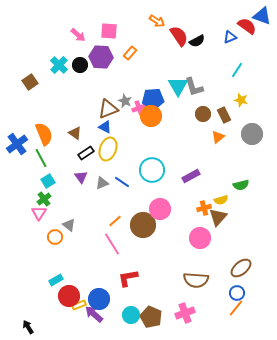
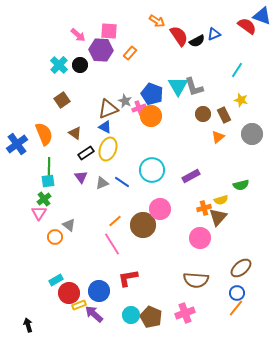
blue triangle at (230, 37): moved 16 px left, 3 px up
purple hexagon at (101, 57): moved 7 px up
brown square at (30, 82): moved 32 px right, 18 px down
blue pentagon at (153, 99): moved 1 px left, 5 px up; rotated 25 degrees clockwise
green line at (41, 158): moved 8 px right, 9 px down; rotated 30 degrees clockwise
cyan square at (48, 181): rotated 24 degrees clockwise
red circle at (69, 296): moved 3 px up
blue circle at (99, 299): moved 8 px up
black arrow at (28, 327): moved 2 px up; rotated 16 degrees clockwise
